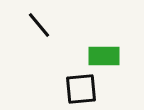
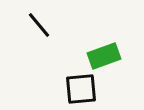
green rectangle: rotated 20 degrees counterclockwise
